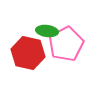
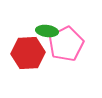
red hexagon: rotated 16 degrees counterclockwise
